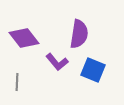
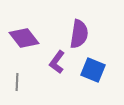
purple L-shape: rotated 75 degrees clockwise
